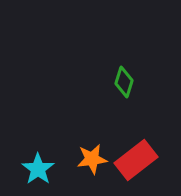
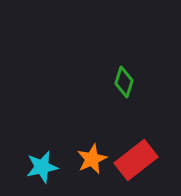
orange star: rotated 16 degrees counterclockwise
cyan star: moved 4 px right, 2 px up; rotated 24 degrees clockwise
